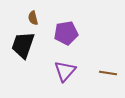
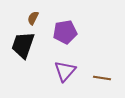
brown semicircle: rotated 40 degrees clockwise
purple pentagon: moved 1 px left, 1 px up
brown line: moved 6 px left, 5 px down
